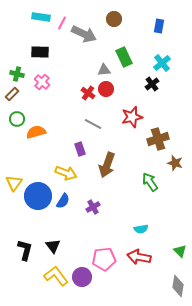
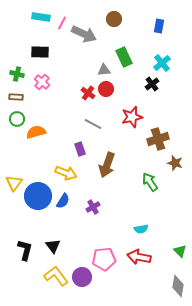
brown rectangle: moved 4 px right, 3 px down; rotated 48 degrees clockwise
